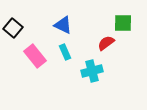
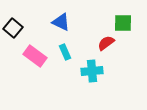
blue triangle: moved 2 px left, 3 px up
pink rectangle: rotated 15 degrees counterclockwise
cyan cross: rotated 10 degrees clockwise
